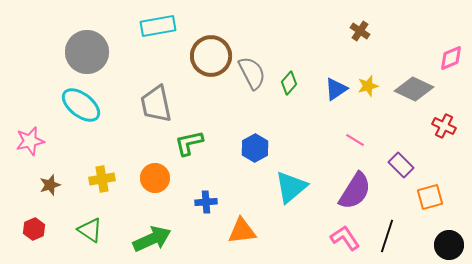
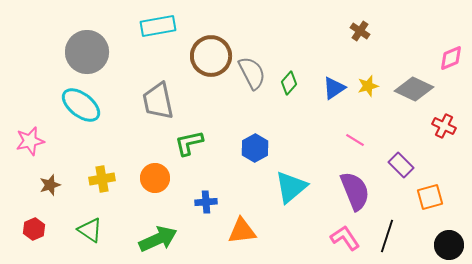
blue triangle: moved 2 px left, 1 px up
gray trapezoid: moved 2 px right, 3 px up
purple semicircle: rotated 54 degrees counterclockwise
green arrow: moved 6 px right
